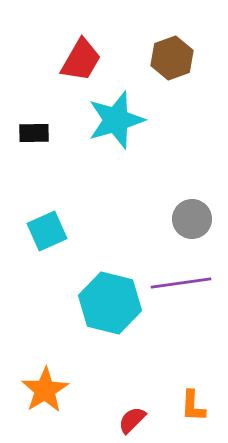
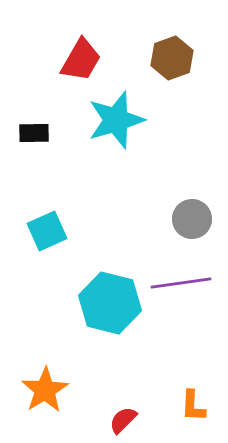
red semicircle: moved 9 px left
